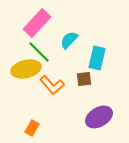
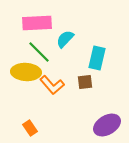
pink rectangle: rotated 44 degrees clockwise
cyan semicircle: moved 4 px left, 1 px up
yellow ellipse: moved 3 px down; rotated 16 degrees clockwise
brown square: moved 1 px right, 3 px down
purple ellipse: moved 8 px right, 8 px down
orange rectangle: moved 2 px left; rotated 63 degrees counterclockwise
